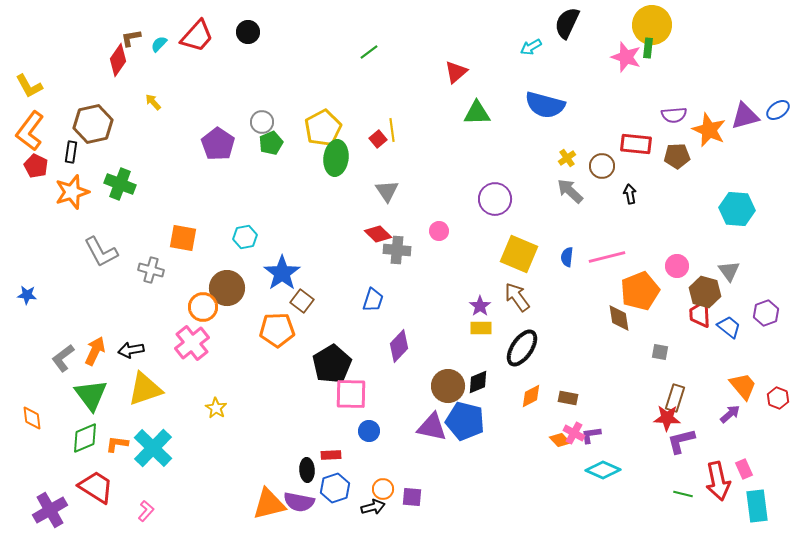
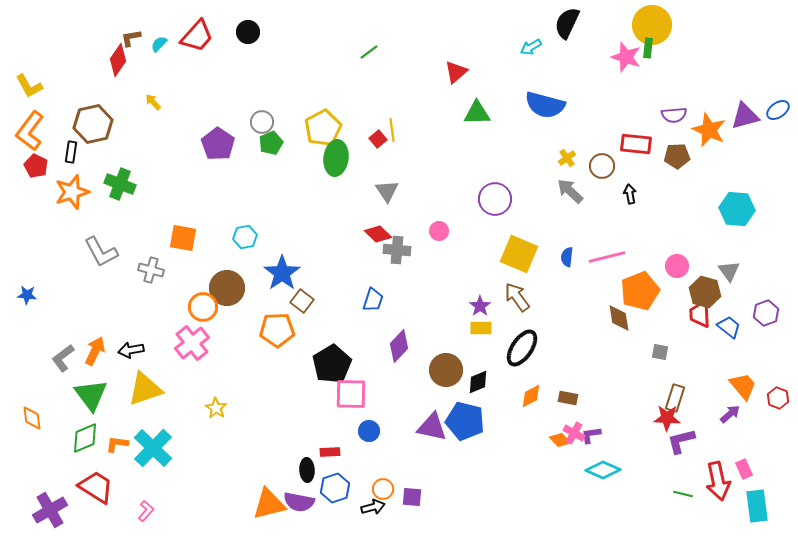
brown circle at (448, 386): moved 2 px left, 16 px up
red rectangle at (331, 455): moved 1 px left, 3 px up
